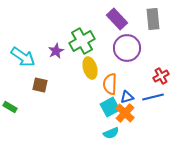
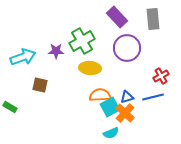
purple rectangle: moved 2 px up
purple star: rotated 28 degrees clockwise
cyan arrow: rotated 55 degrees counterclockwise
yellow ellipse: rotated 70 degrees counterclockwise
orange semicircle: moved 10 px left, 11 px down; rotated 85 degrees clockwise
